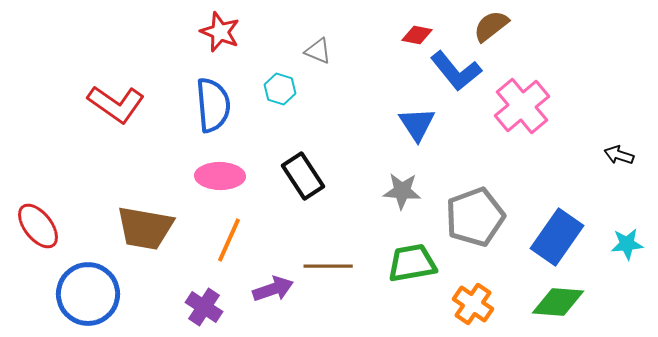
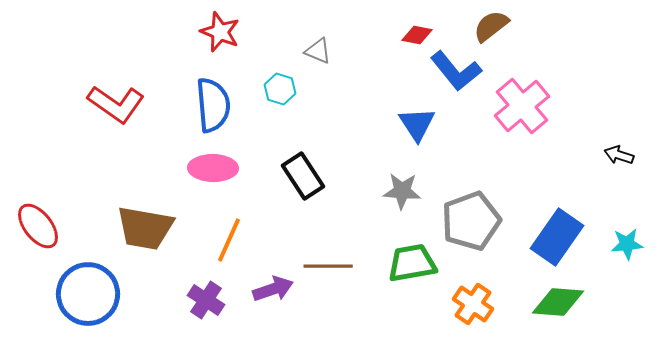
pink ellipse: moved 7 px left, 8 px up
gray pentagon: moved 4 px left, 4 px down
purple cross: moved 2 px right, 7 px up
